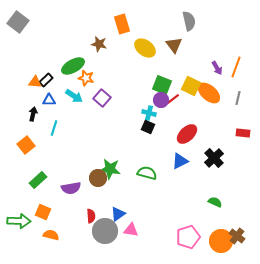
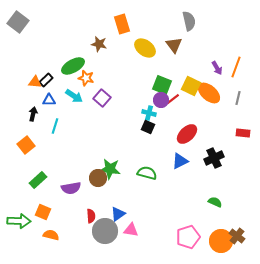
cyan line at (54, 128): moved 1 px right, 2 px up
black cross at (214, 158): rotated 18 degrees clockwise
